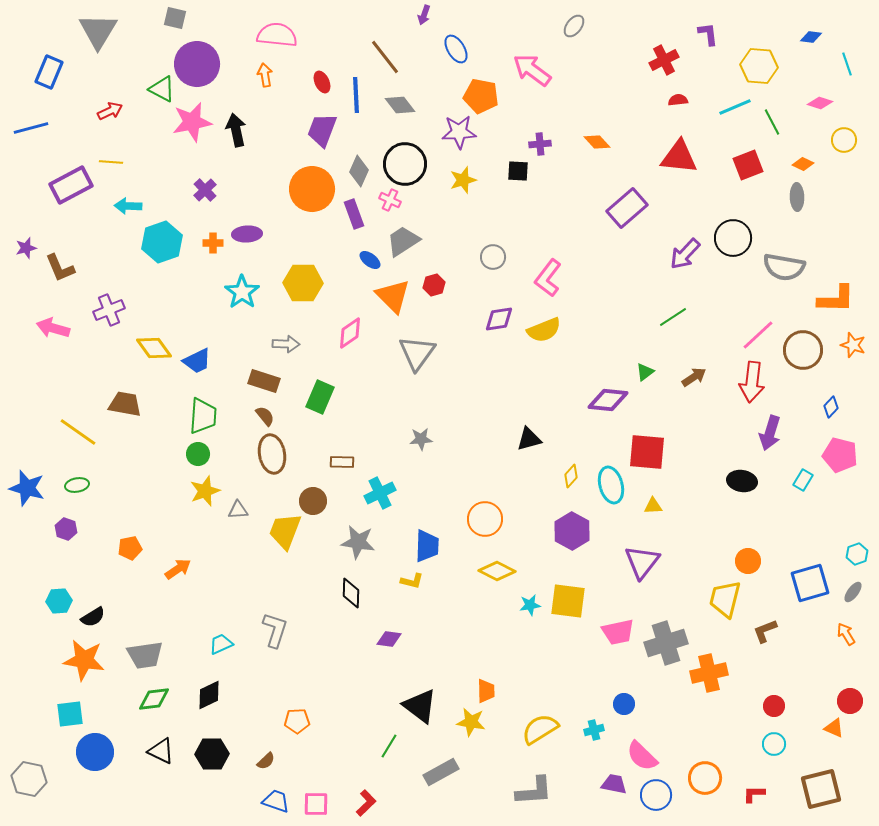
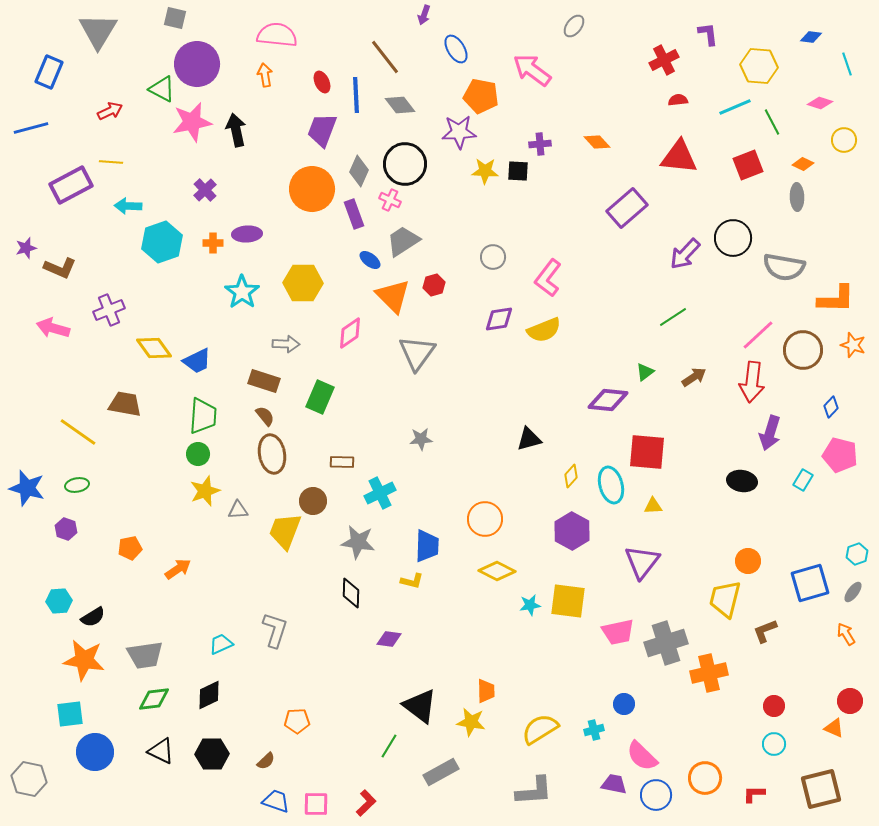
yellow star at (463, 180): moved 22 px right, 9 px up; rotated 20 degrees clockwise
brown L-shape at (60, 268): rotated 44 degrees counterclockwise
